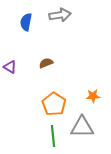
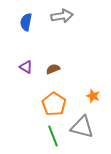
gray arrow: moved 2 px right, 1 px down
brown semicircle: moved 7 px right, 6 px down
purple triangle: moved 16 px right
orange star: rotated 24 degrees clockwise
gray triangle: rotated 15 degrees clockwise
green line: rotated 15 degrees counterclockwise
